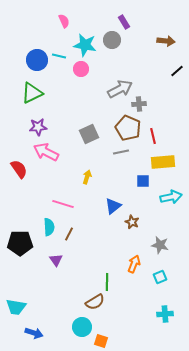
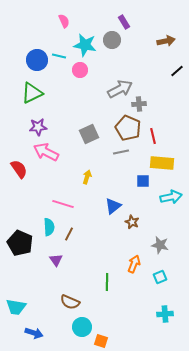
brown arrow: rotated 18 degrees counterclockwise
pink circle: moved 1 px left, 1 px down
yellow rectangle: moved 1 px left, 1 px down; rotated 10 degrees clockwise
black pentagon: rotated 25 degrees clockwise
brown semicircle: moved 25 px left; rotated 54 degrees clockwise
